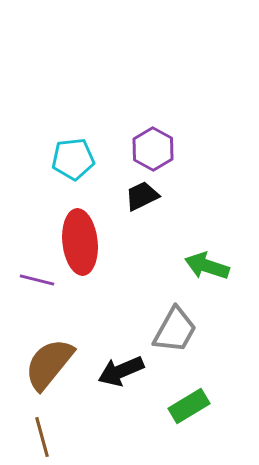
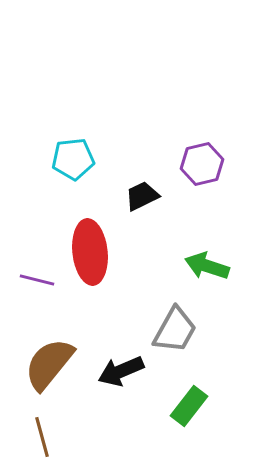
purple hexagon: moved 49 px right, 15 px down; rotated 18 degrees clockwise
red ellipse: moved 10 px right, 10 px down
green rectangle: rotated 21 degrees counterclockwise
